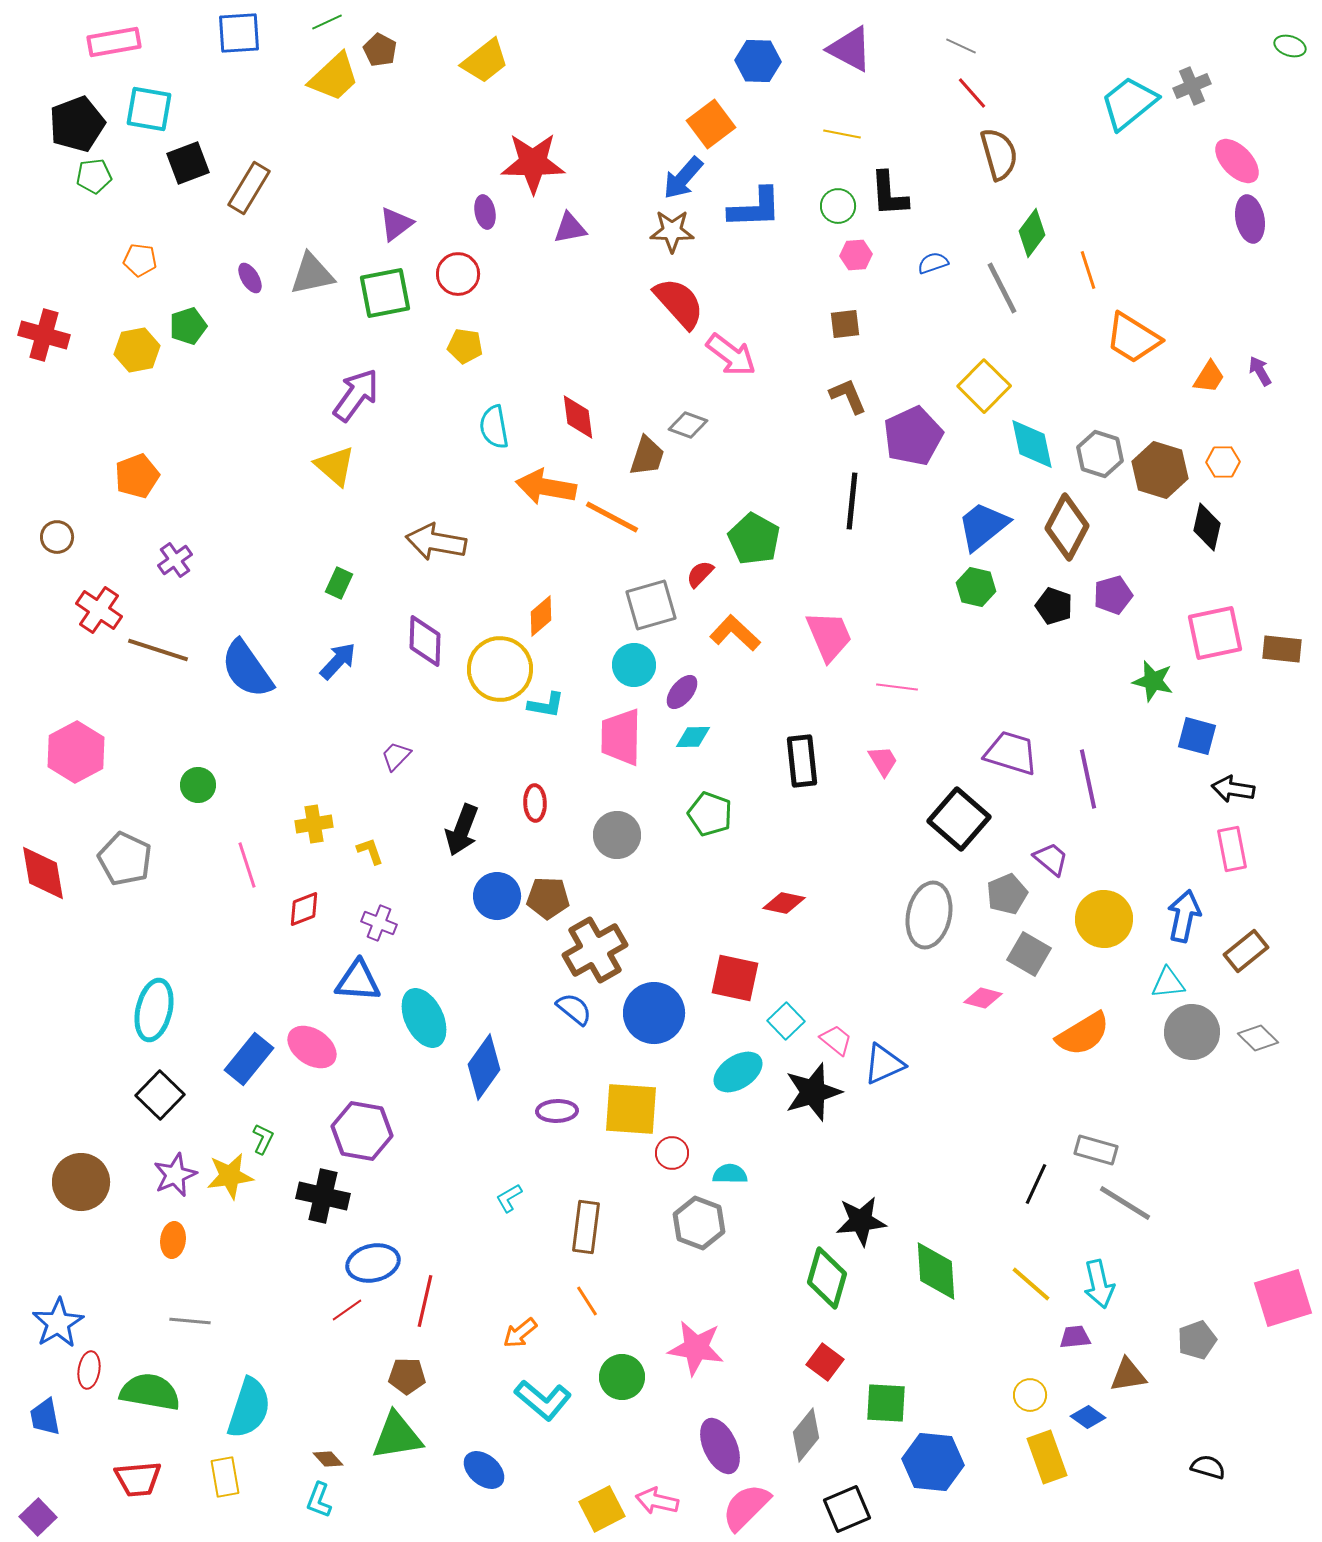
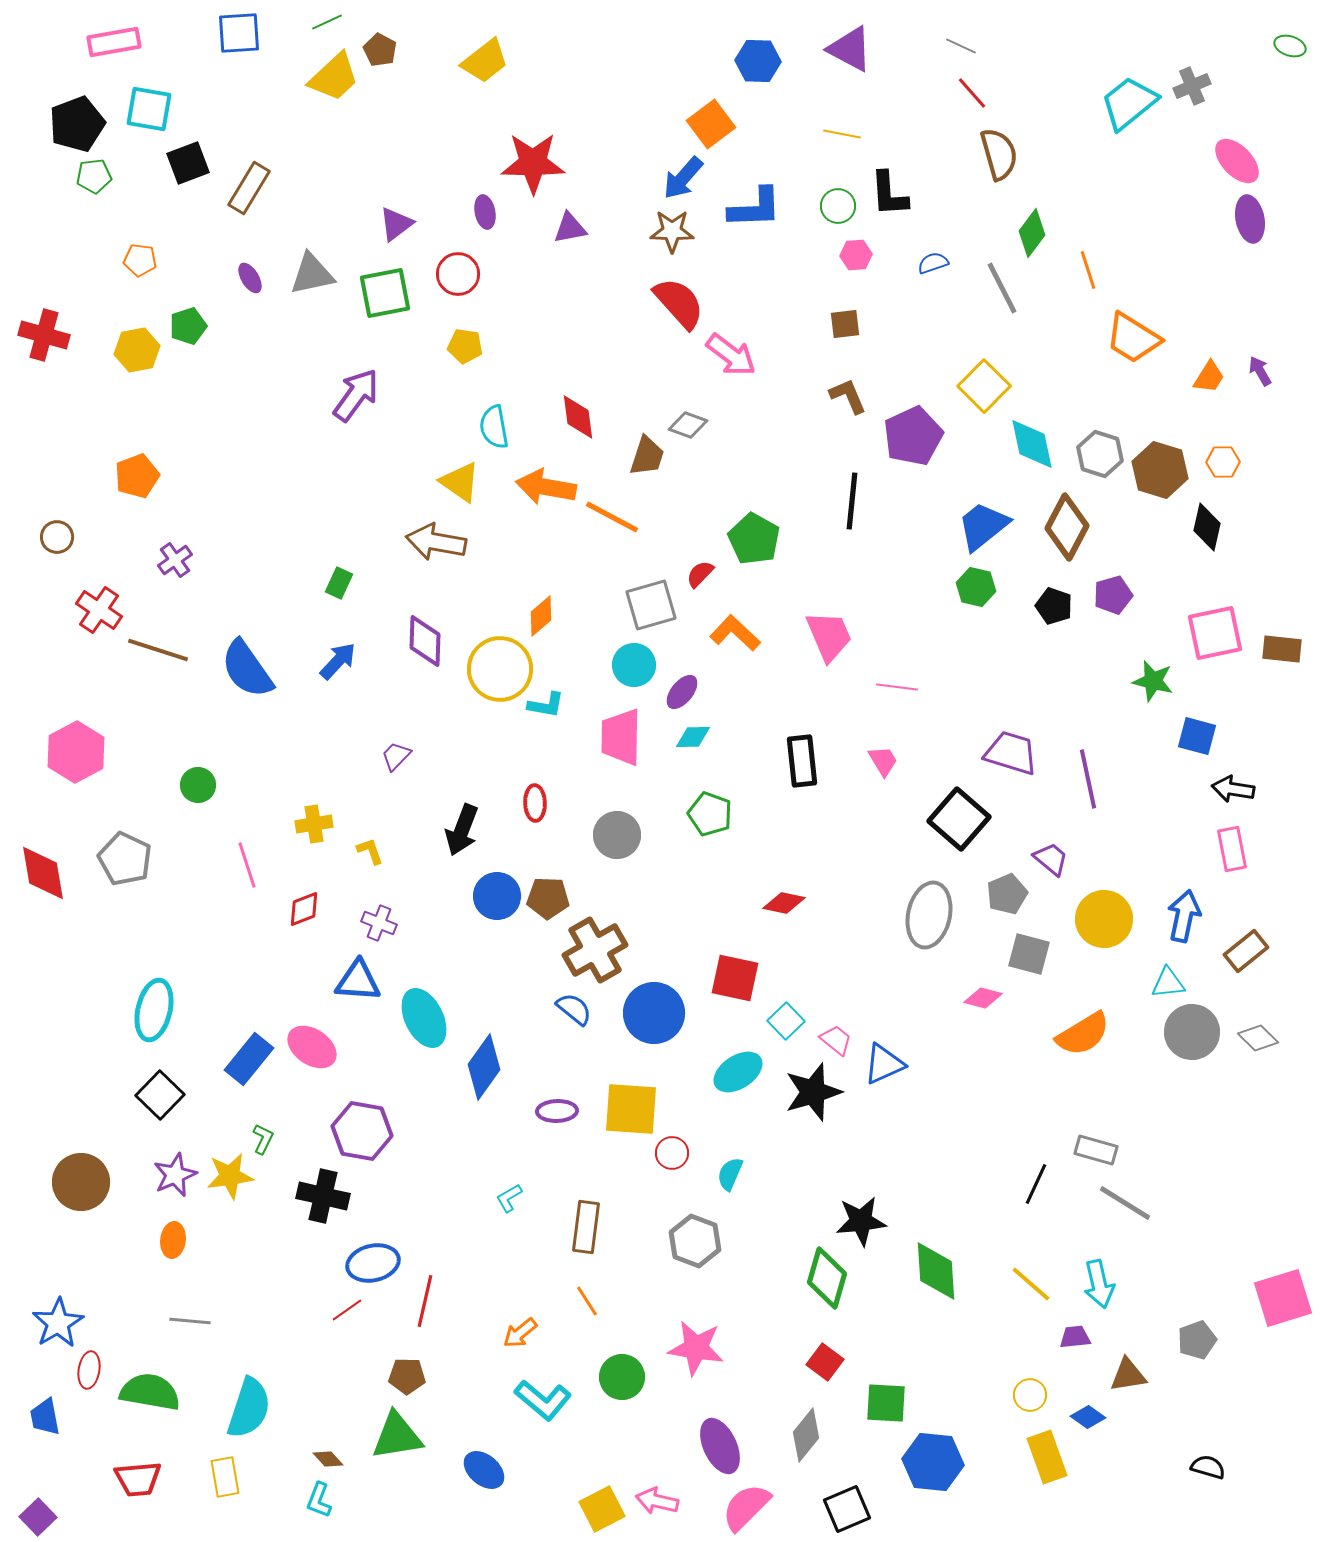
yellow triangle at (335, 466): moved 125 px right, 16 px down; rotated 6 degrees counterclockwise
gray square at (1029, 954): rotated 15 degrees counterclockwise
cyan semicircle at (730, 1174): rotated 68 degrees counterclockwise
gray hexagon at (699, 1223): moved 4 px left, 18 px down
